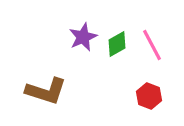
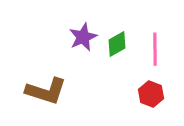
pink line: moved 3 px right, 4 px down; rotated 28 degrees clockwise
red hexagon: moved 2 px right, 2 px up
